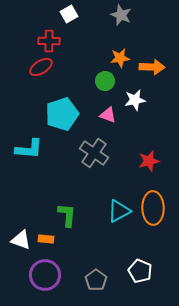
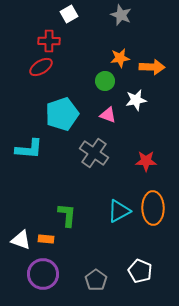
white star: moved 1 px right
red star: moved 3 px left; rotated 15 degrees clockwise
purple circle: moved 2 px left, 1 px up
